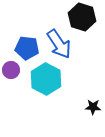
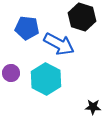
blue arrow: rotated 28 degrees counterclockwise
blue pentagon: moved 20 px up
purple circle: moved 3 px down
